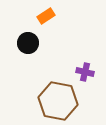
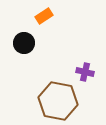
orange rectangle: moved 2 px left
black circle: moved 4 px left
